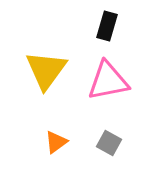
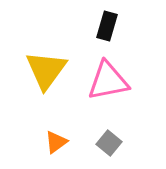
gray square: rotated 10 degrees clockwise
